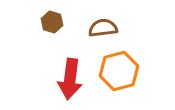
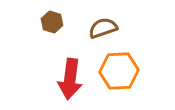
brown semicircle: rotated 12 degrees counterclockwise
orange hexagon: rotated 12 degrees clockwise
